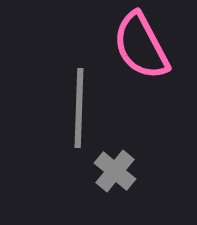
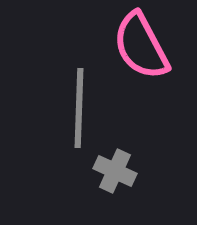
gray cross: rotated 15 degrees counterclockwise
